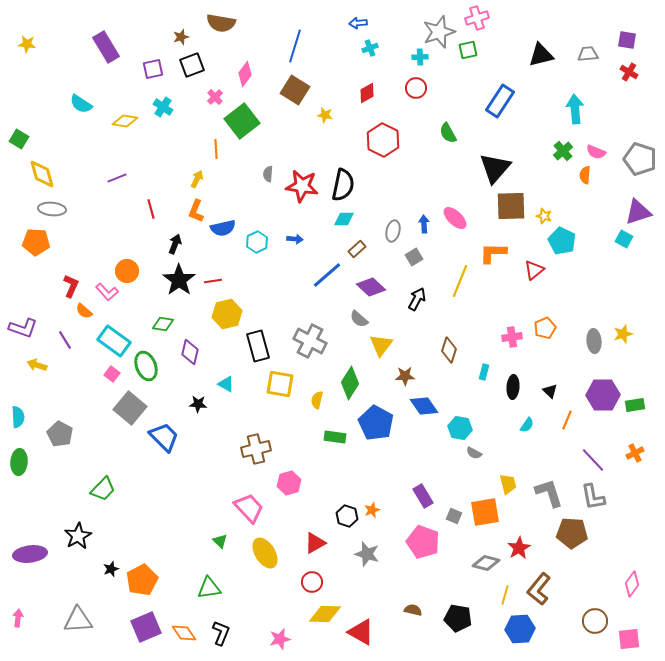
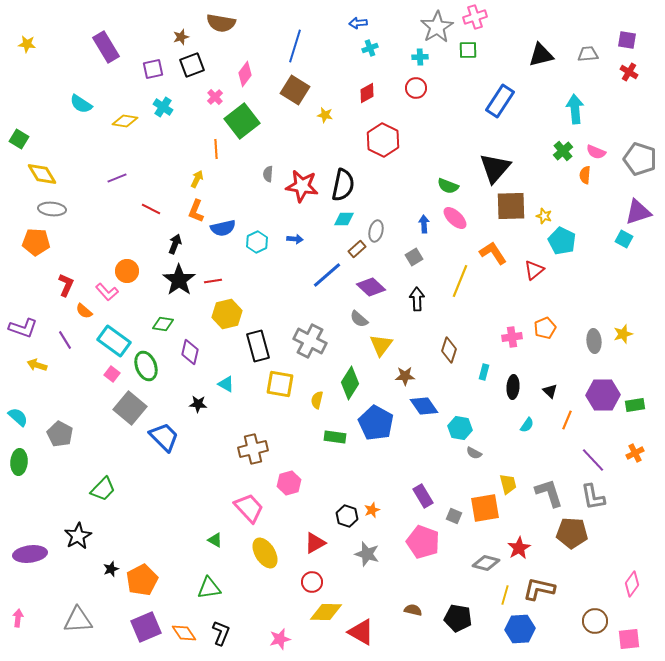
pink cross at (477, 18): moved 2 px left, 1 px up
gray star at (439, 32): moved 2 px left, 5 px up; rotated 12 degrees counterclockwise
green square at (468, 50): rotated 12 degrees clockwise
green semicircle at (448, 133): moved 53 px down; rotated 40 degrees counterclockwise
yellow diamond at (42, 174): rotated 16 degrees counterclockwise
red line at (151, 209): rotated 48 degrees counterclockwise
gray ellipse at (393, 231): moved 17 px left
orange L-shape at (493, 253): rotated 56 degrees clockwise
red L-shape at (71, 286): moved 5 px left, 1 px up
black arrow at (417, 299): rotated 30 degrees counterclockwise
cyan semicircle at (18, 417): rotated 45 degrees counterclockwise
brown cross at (256, 449): moved 3 px left
orange square at (485, 512): moved 4 px up
green triangle at (220, 541): moved 5 px left, 1 px up; rotated 14 degrees counterclockwise
brown L-shape at (539, 589): rotated 64 degrees clockwise
yellow diamond at (325, 614): moved 1 px right, 2 px up
